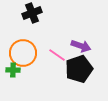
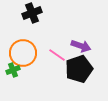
green cross: rotated 24 degrees counterclockwise
